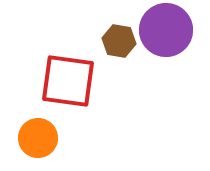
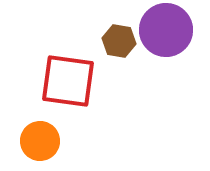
orange circle: moved 2 px right, 3 px down
